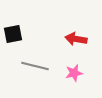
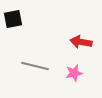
black square: moved 15 px up
red arrow: moved 5 px right, 3 px down
